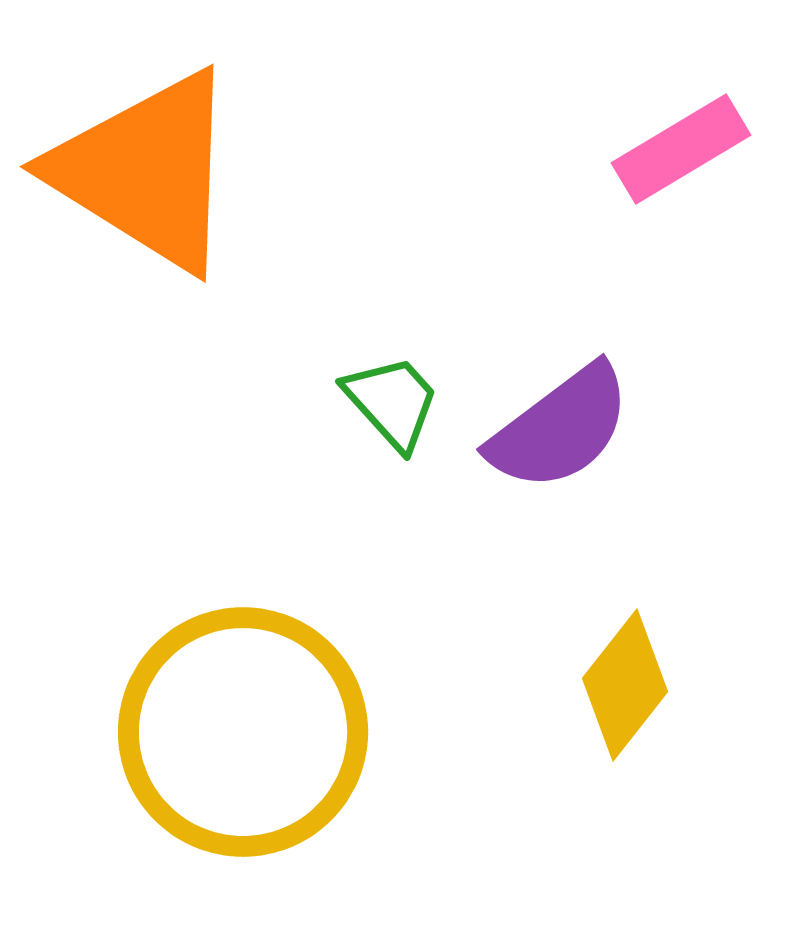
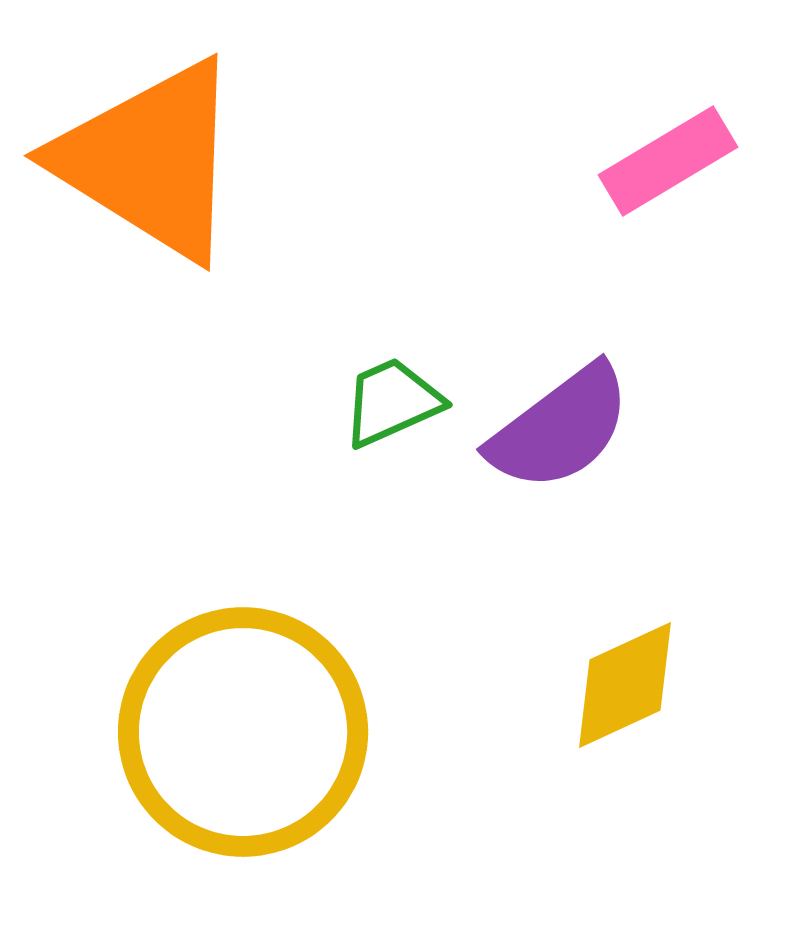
pink rectangle: moved 13 px left, 12 px down
orange triangle: moved 4 px right, 11 px up
green trapezoid: rotated 72 degrees counterclockwise
yellow diamond: rotated 27 degrees clockwise
